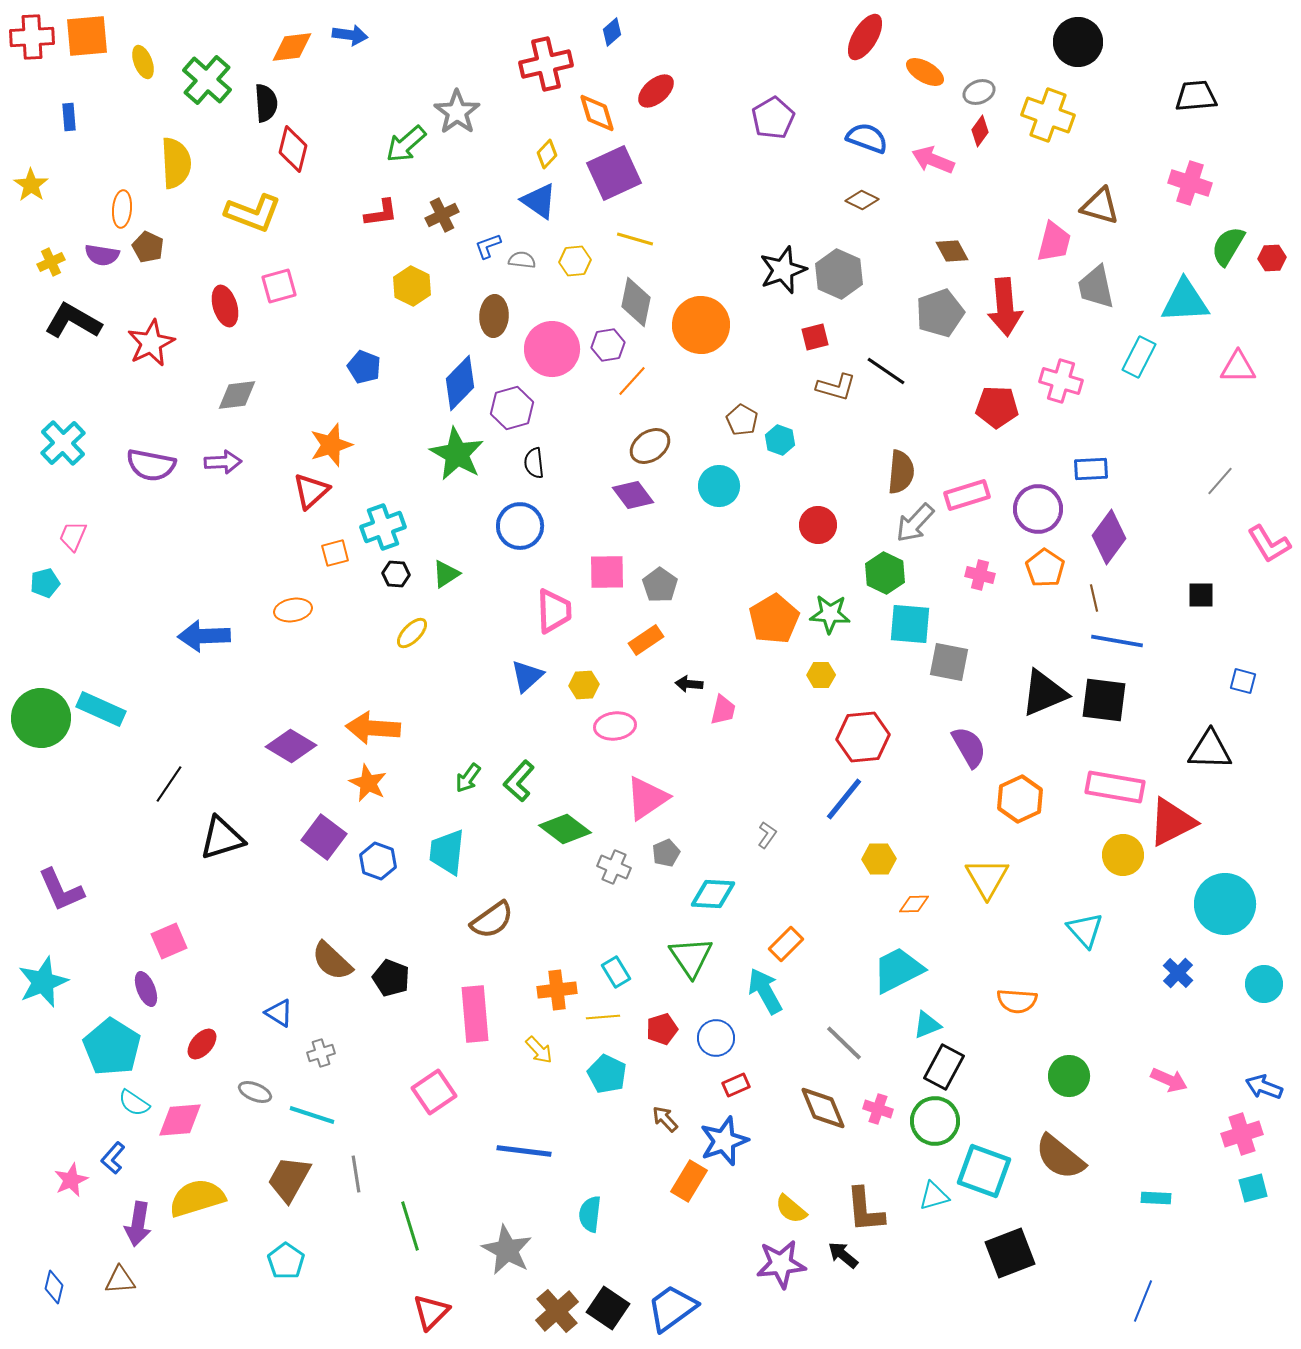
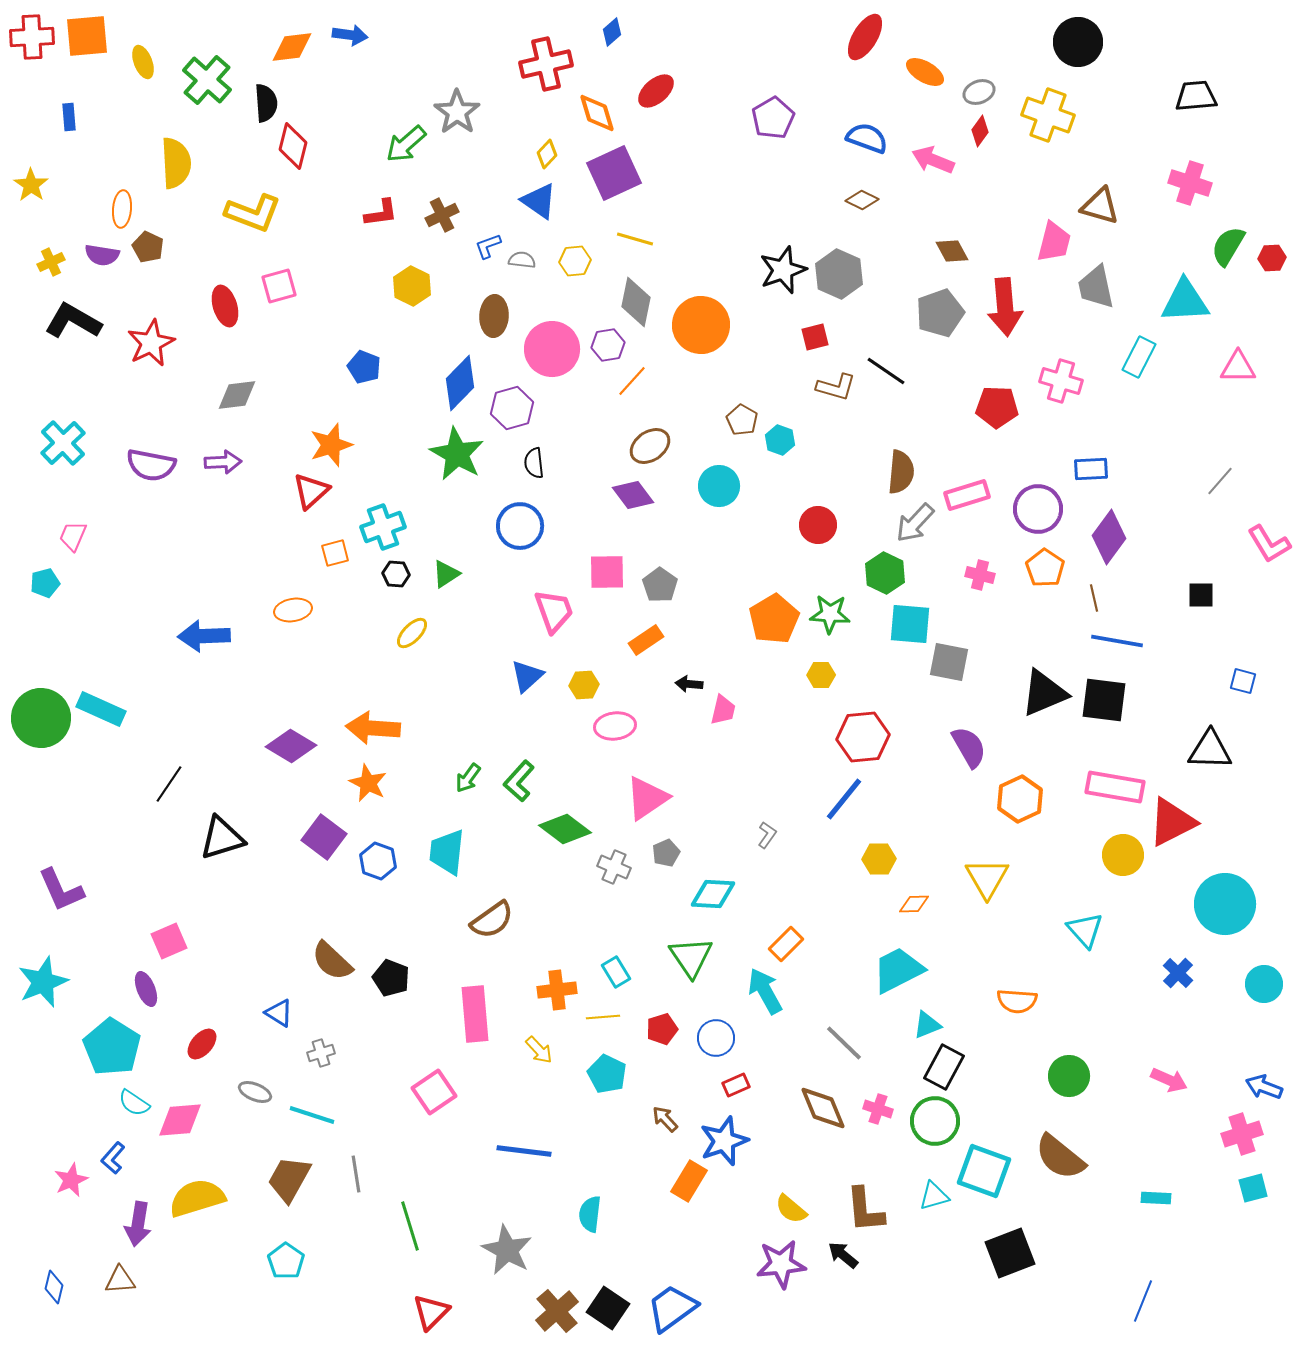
red diamond at (293, 149): moved 3 px up
pink trapezoid at (554, 611): rotated 18 degrees counterclockwise
